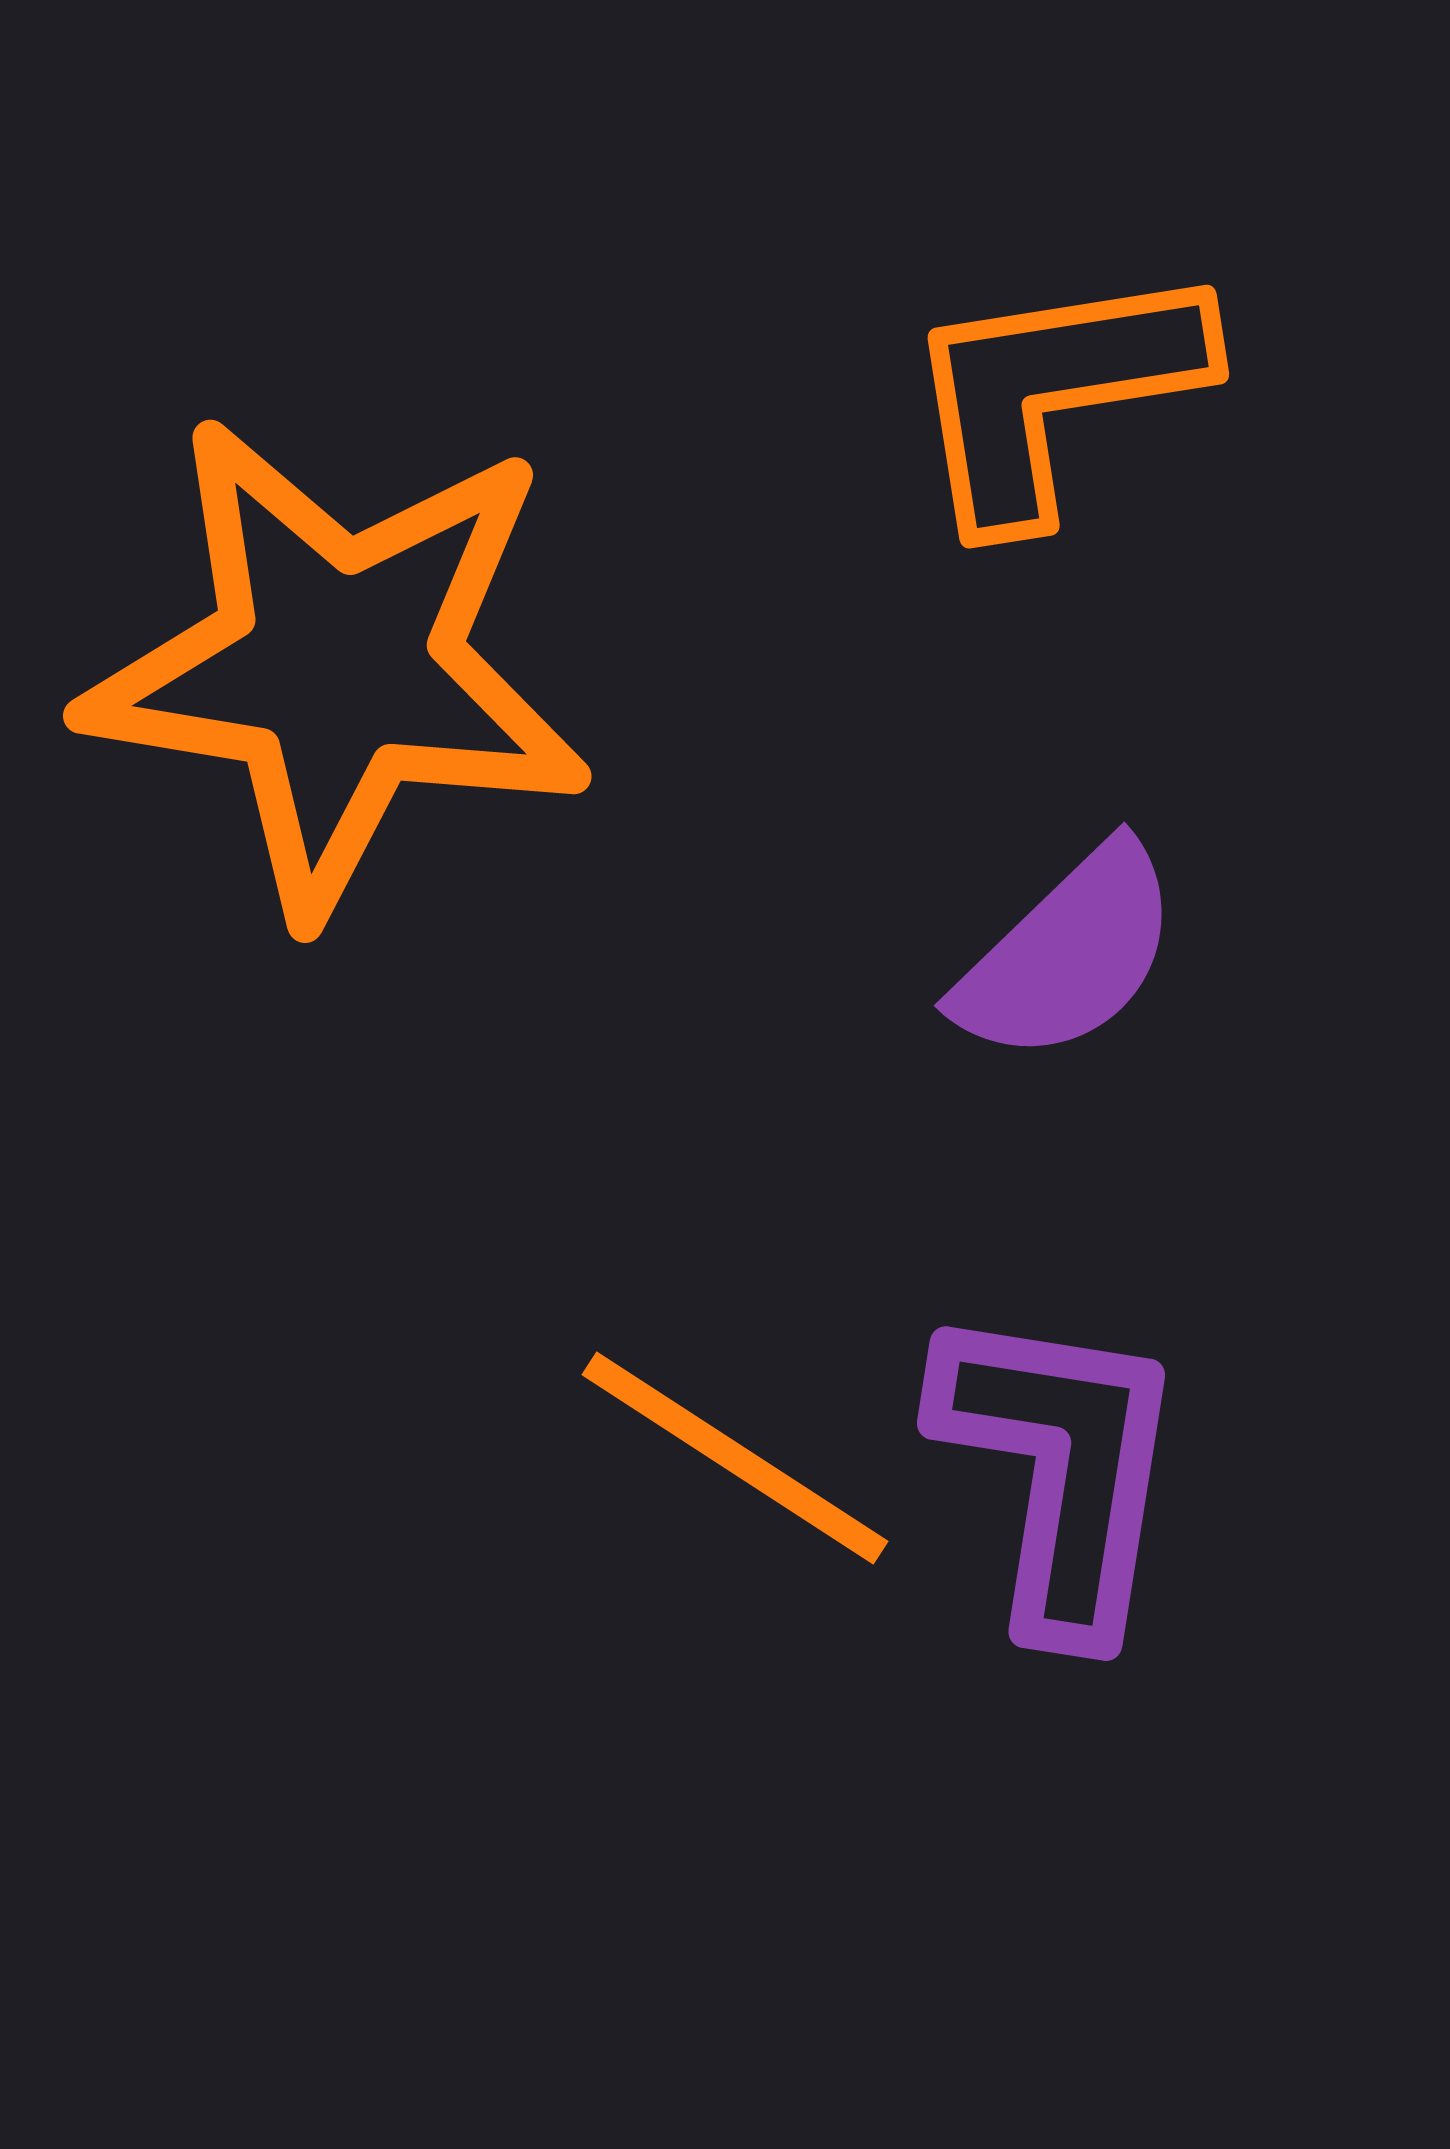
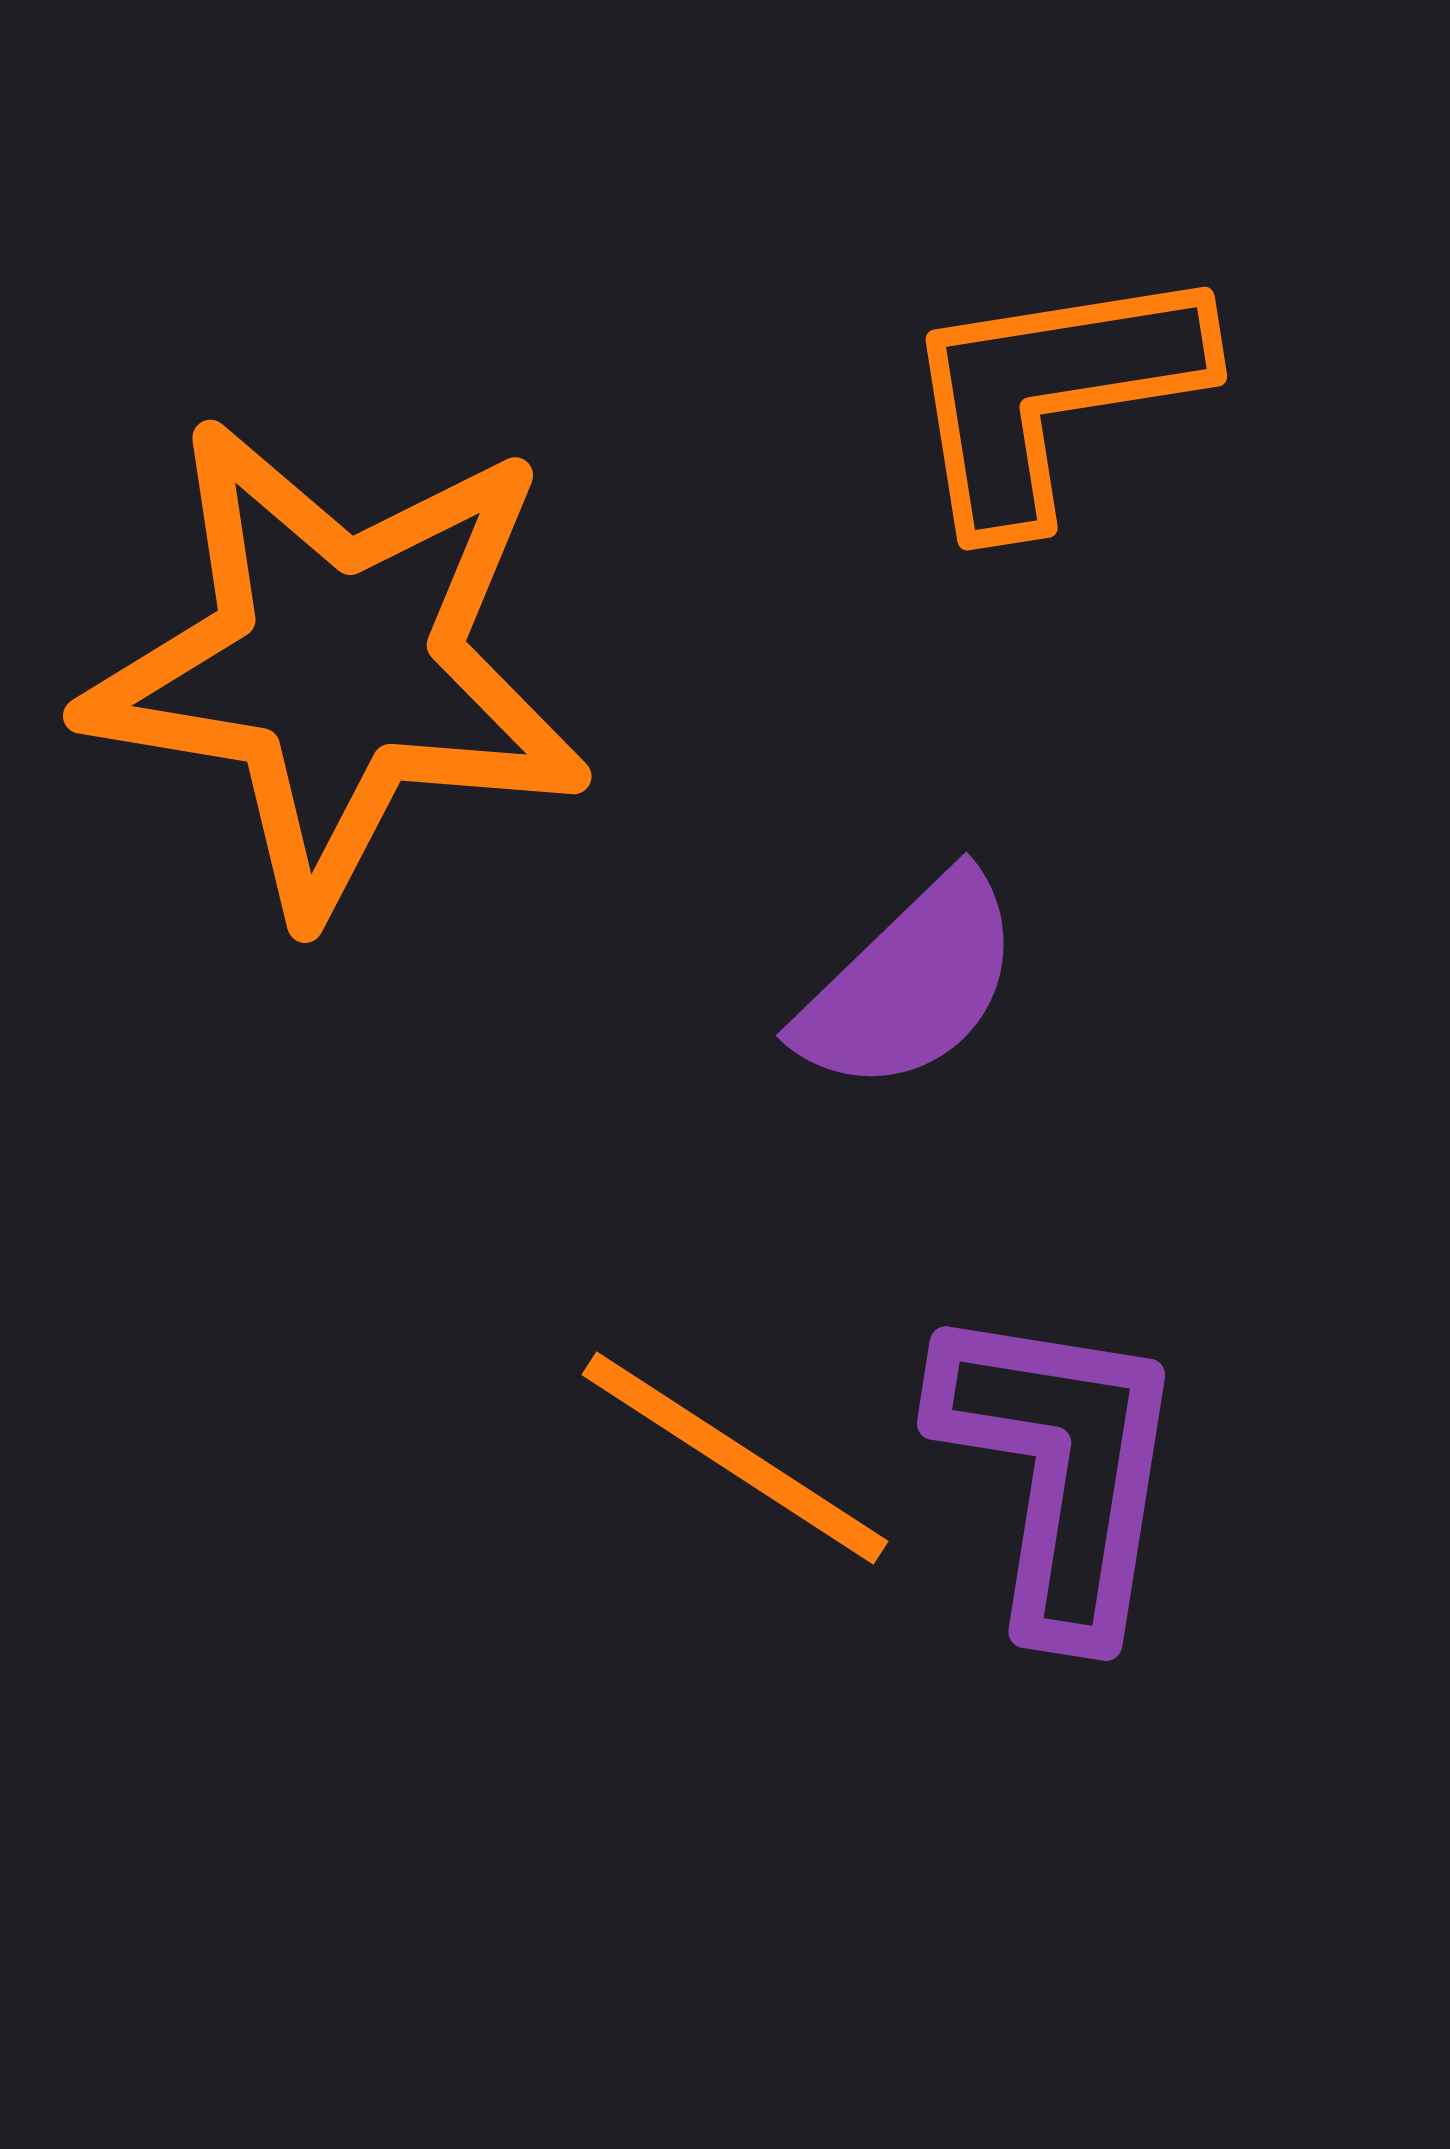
orange L-shape: moved 2 px left, 2 px down
purple semicircle: moved 158 px left, 30 px down
